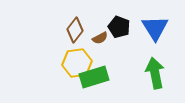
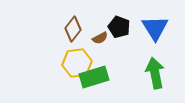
brown diamond: moved 2 px left, 1 px up
